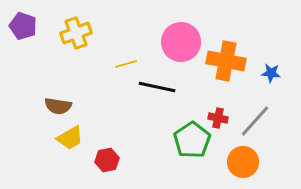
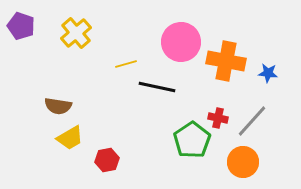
purple pentagon: moved 2 px left
yellow cross: rotated 20 degrees counterclockwise
blue star: moved 3 px left
gray line: moved 3 px left
